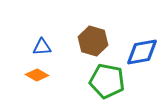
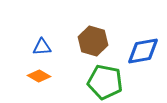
blue diamond: moved 1 px right, 1 px up
orange diamond: moved 2 px right, 1 px down
green pentagon: moved 2 px left, 1 px down
